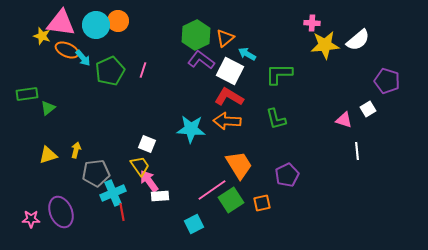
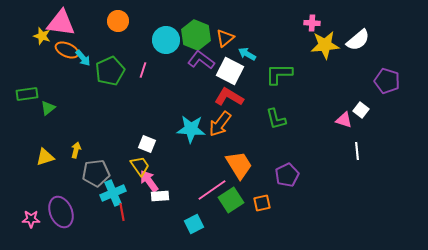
cyan circle at (96, 25): moved 70 px right, 15 px down
green hexagon at (196, 35): rotated 12 degrees counterclockwise
white square at (368, 109): moved 7 px left, 1 px down; rotated 21 degrees counterclockwise
orange arrow at (227, 121): moved 7 px left, 3 px down; rotated 56 degrees counterclockwise
yellow triangle at (48, 155): moved 3 px left, 2 px down
